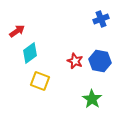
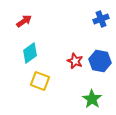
red arrow: moved 7 px right, 10 px up
